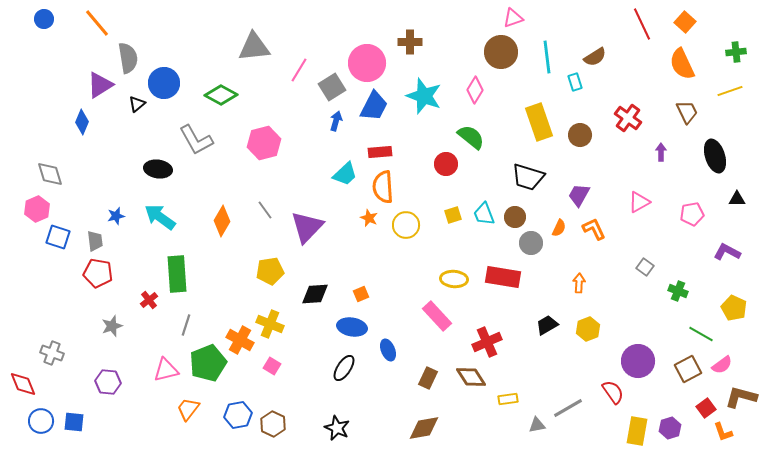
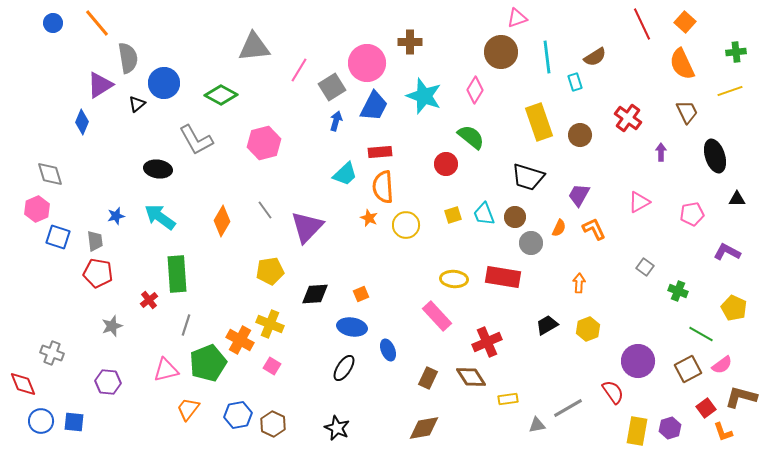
pink triangle at (513, 18): moved 4 px right
blue circle at (44, 19): moved 9 px right, 4 px down
